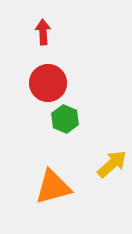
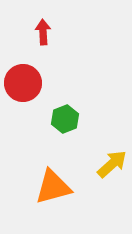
red circle: moved 25 px left
green hexagon: rotated 16 degrees clockwise
